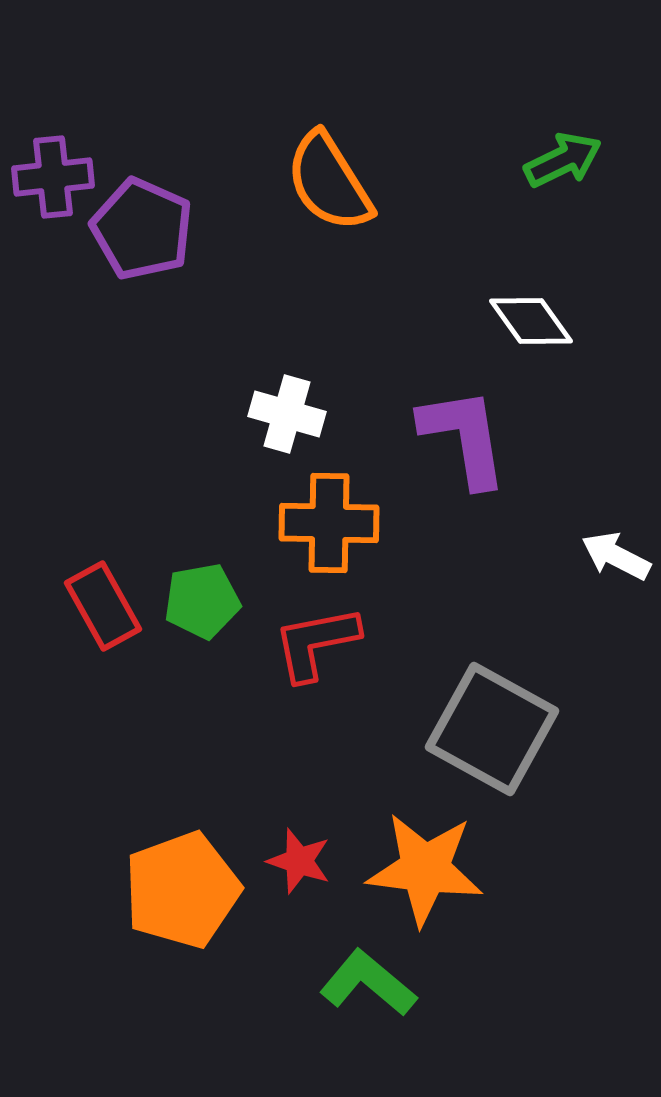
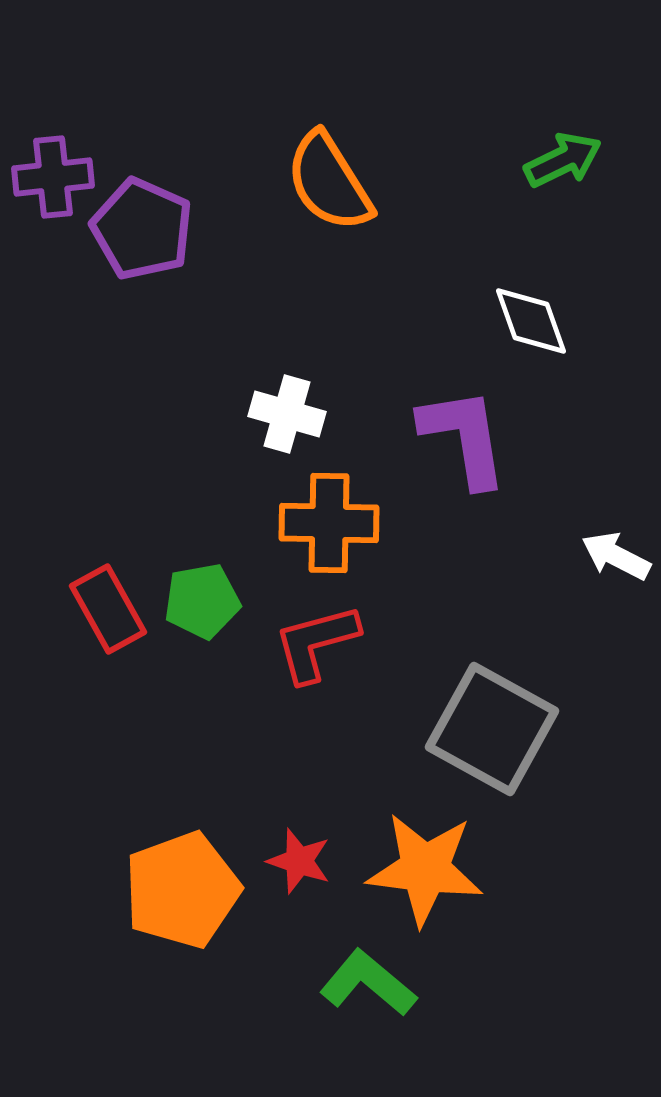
white diamond: rotated 16 degrees clockwise
red rectangle: moved 5 px right, 3 px down
red L-shape: rotated 4 degrees counterclockwise
